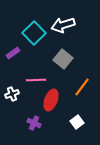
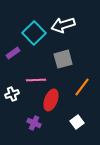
gray square: rotated 36 degrees clockwise
